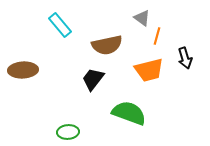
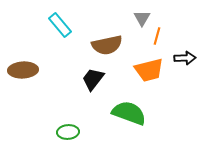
gray triangle: rotated 24 degrees clockwise
black arrow: rotated 75 degrees counterclockwise
